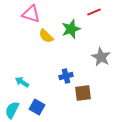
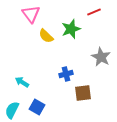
pink triangle: rotated 36 degrees clockwise
blue cross: moved 2 px up
